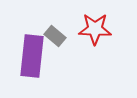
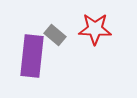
gray rectangle: moved 1 px up
